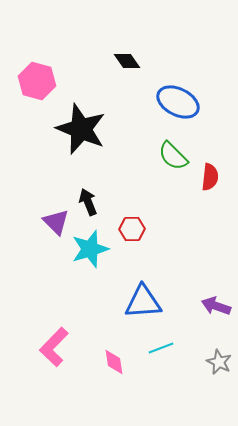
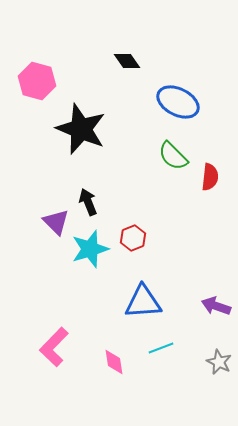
red hexagon: moved 1 px right, 9 px down; rotated 20 degrees counterclockwise
